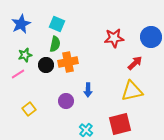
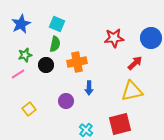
blue circle: moved 1 px down
orange cross: moved 9 px right
blue arrow: moved 1 px right, 2 px up
